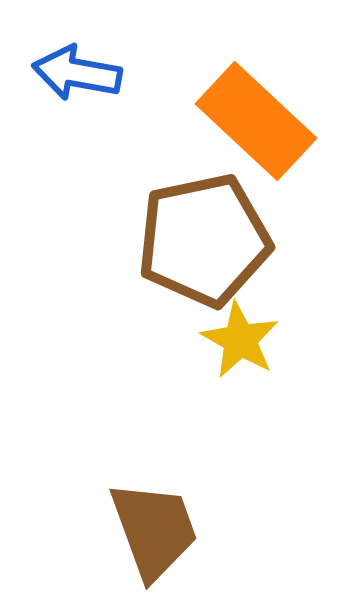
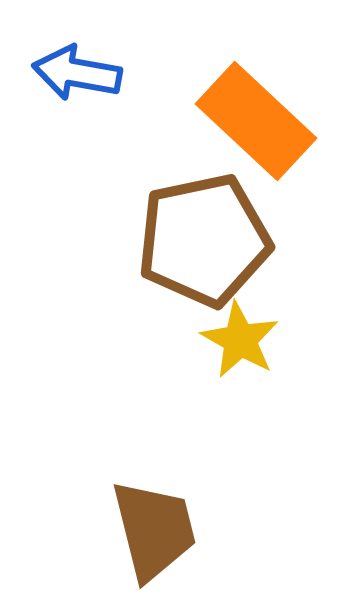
brown trapezoid: rotated 6 degrees clockwise
